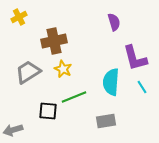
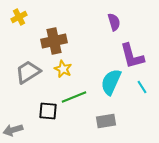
purple L-shape: moved 3 px left, 2 px up
cyan semicircle: rotated 20 degrees clockwise
